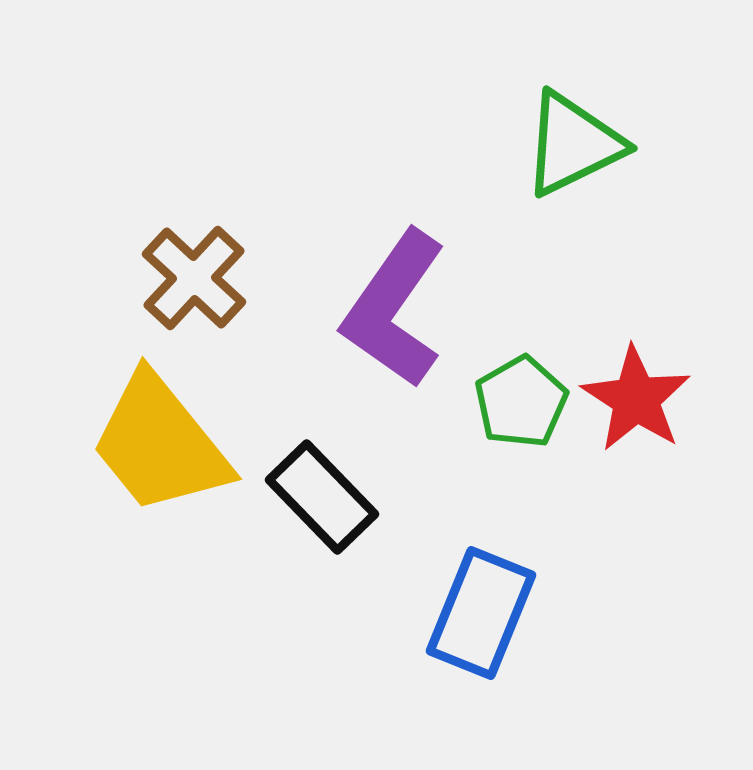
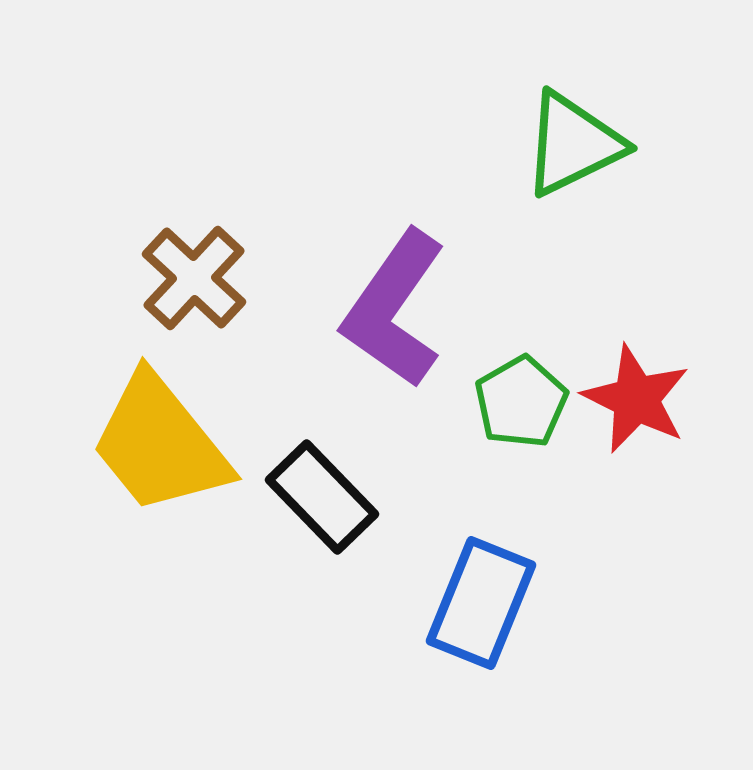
red star: rotated 7 degrees counterclockwise
blue rectangle: moved 10 px up
